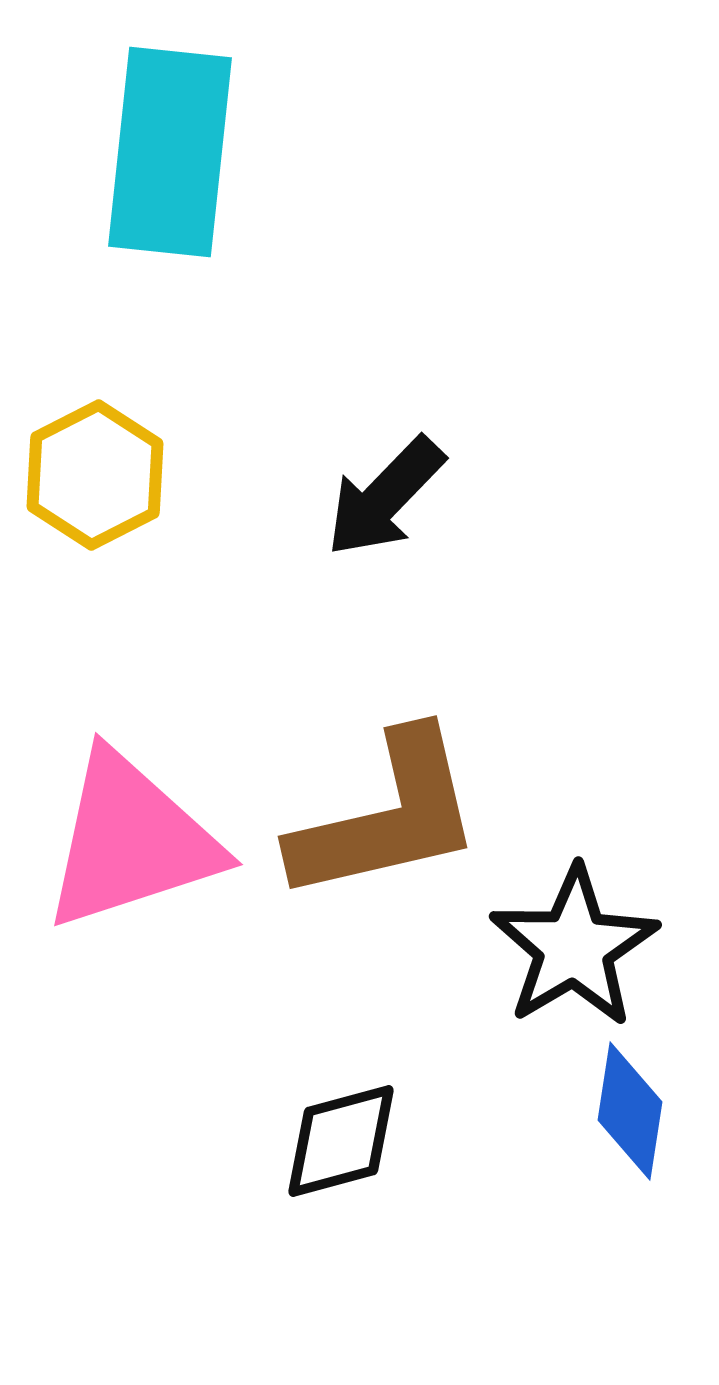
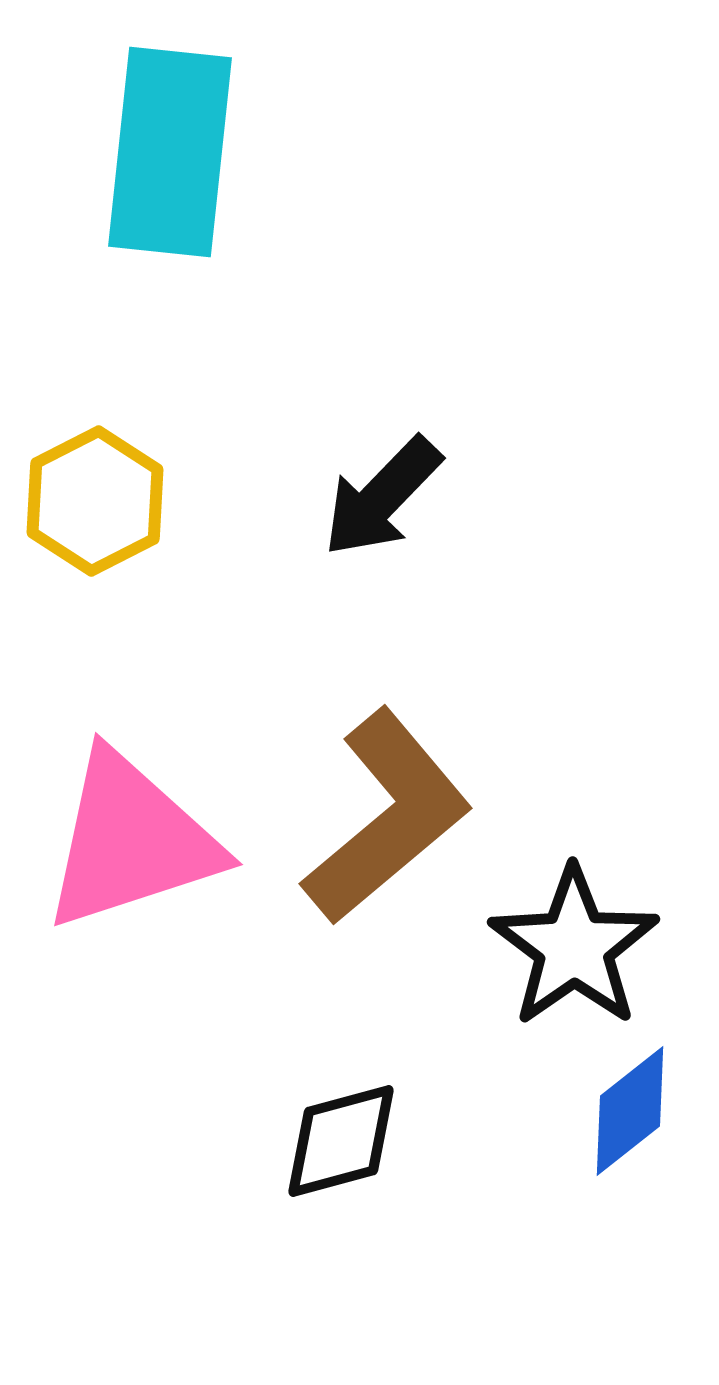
yellow hexagon: moved 26 px down
black arrow: moved 3 px left
brown L-shape: rotated 27 degrees counterclockwise
black star: rotated 4 degrees counterclockwise
blue diamond: rotated 43 degrees clockwise
